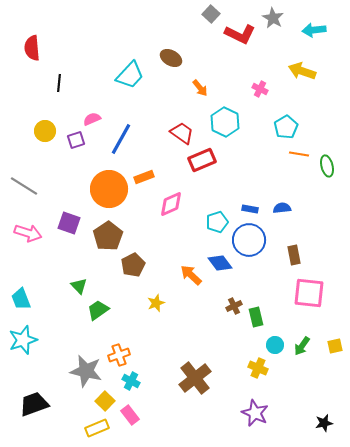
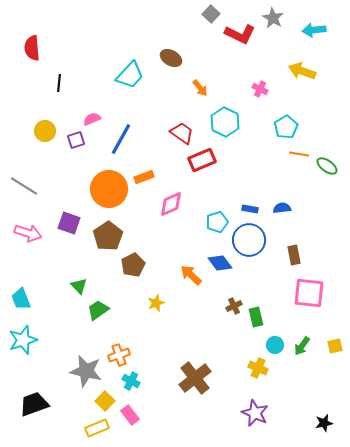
green ellipse at (327, 166): rotated 40 degrees counterclockwise
